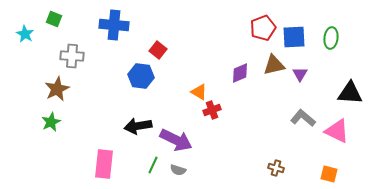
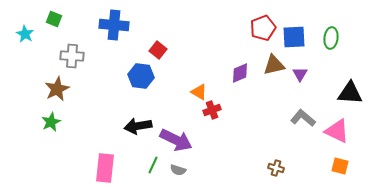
pink rectangle: moved 1 px right, 4 px down
orange square: moved 11 px right, 8 px up
